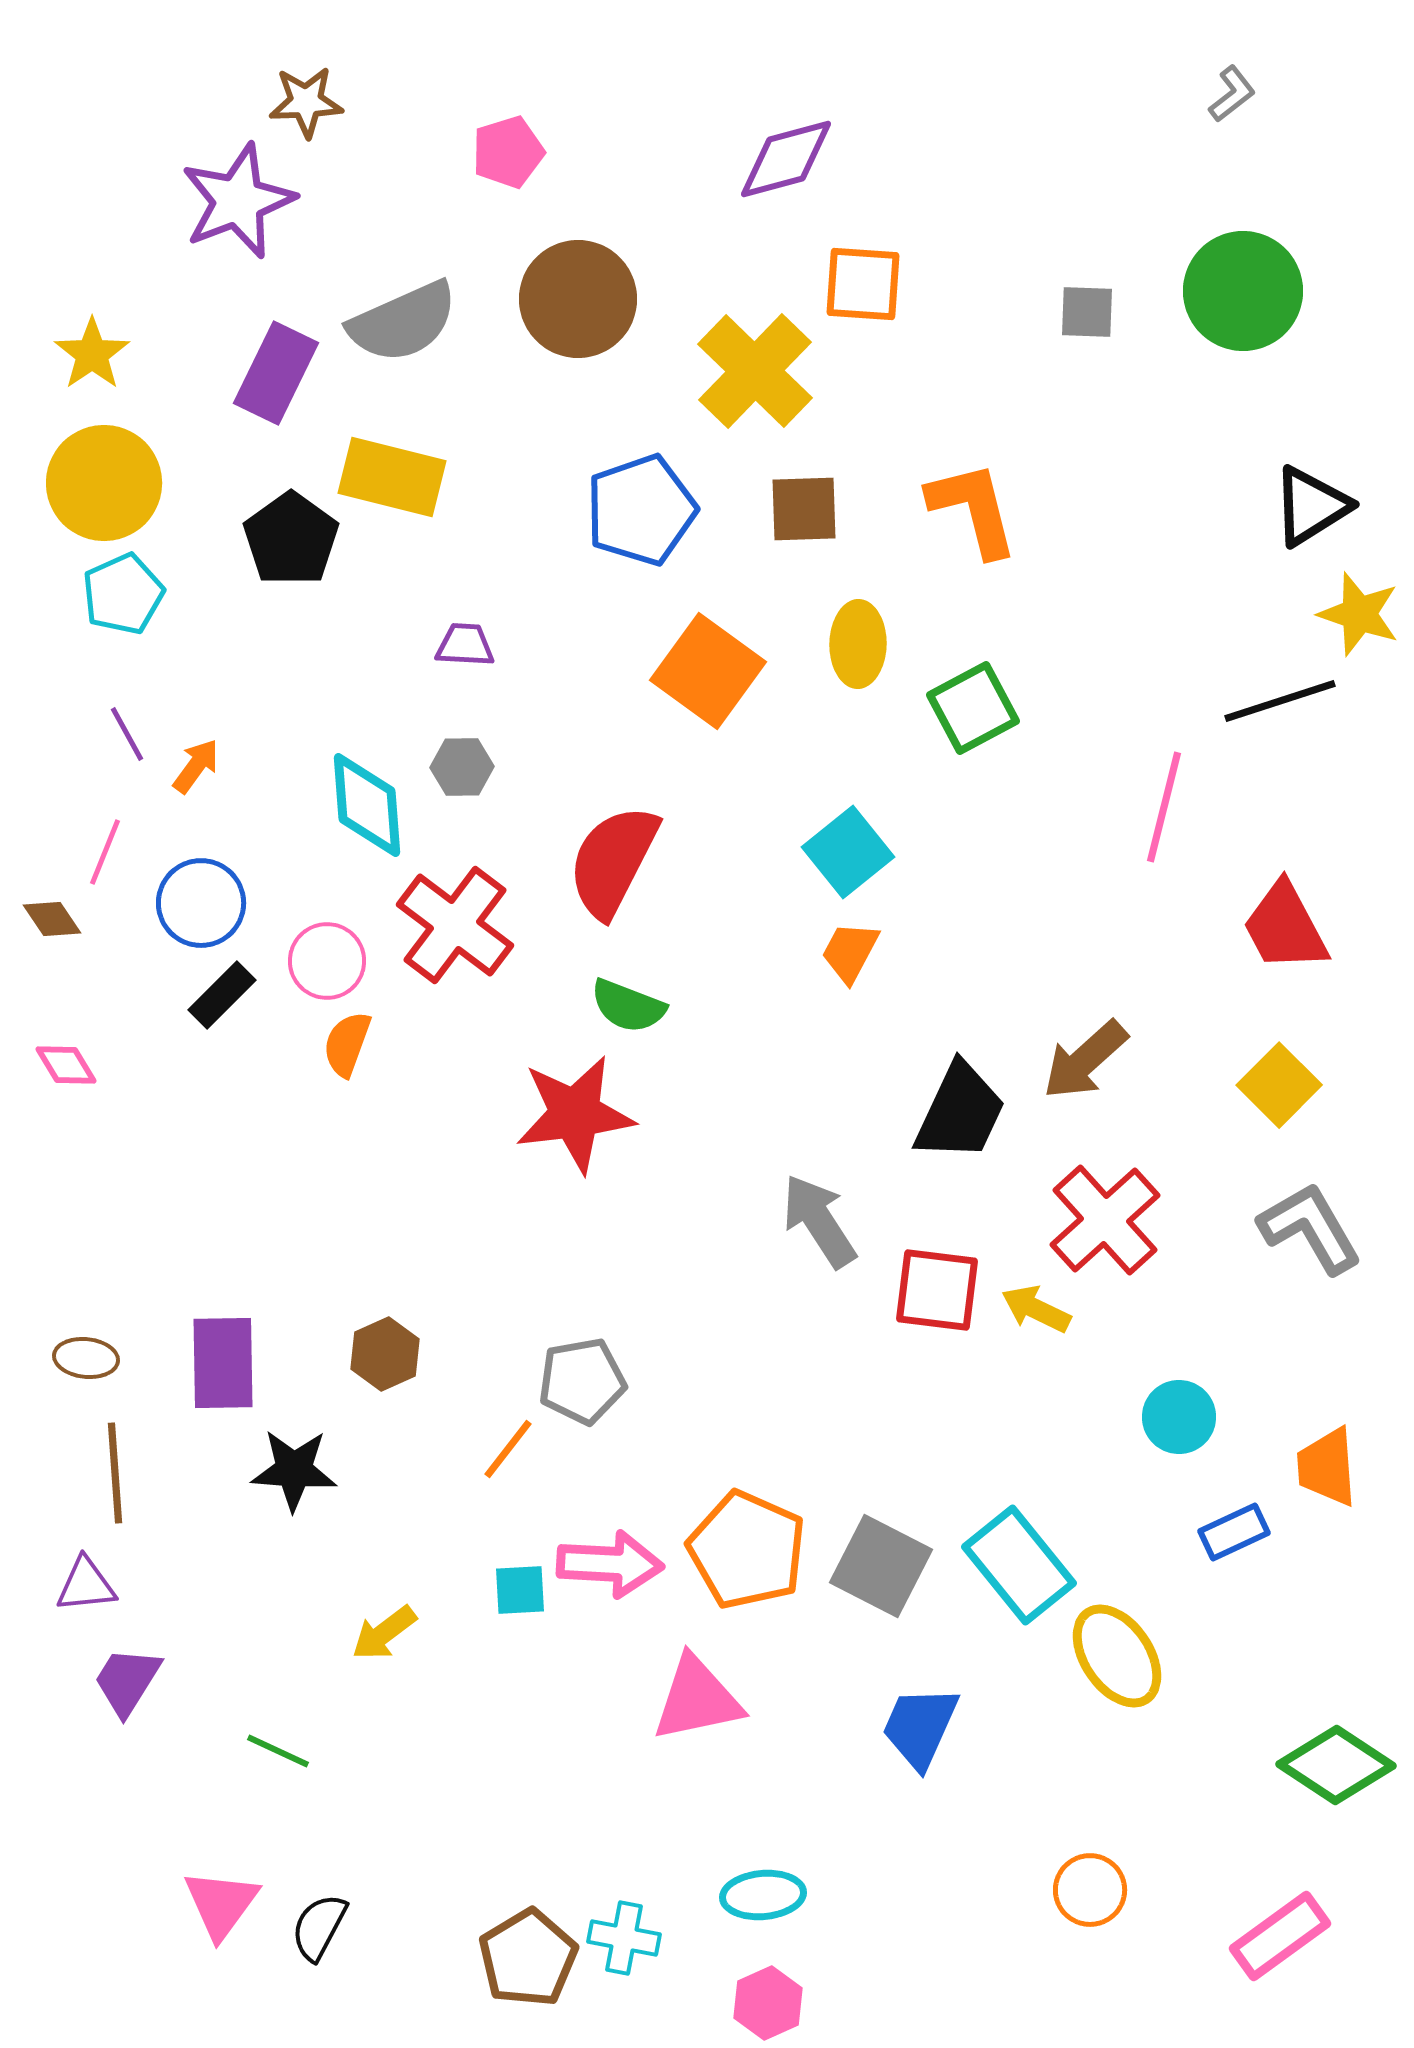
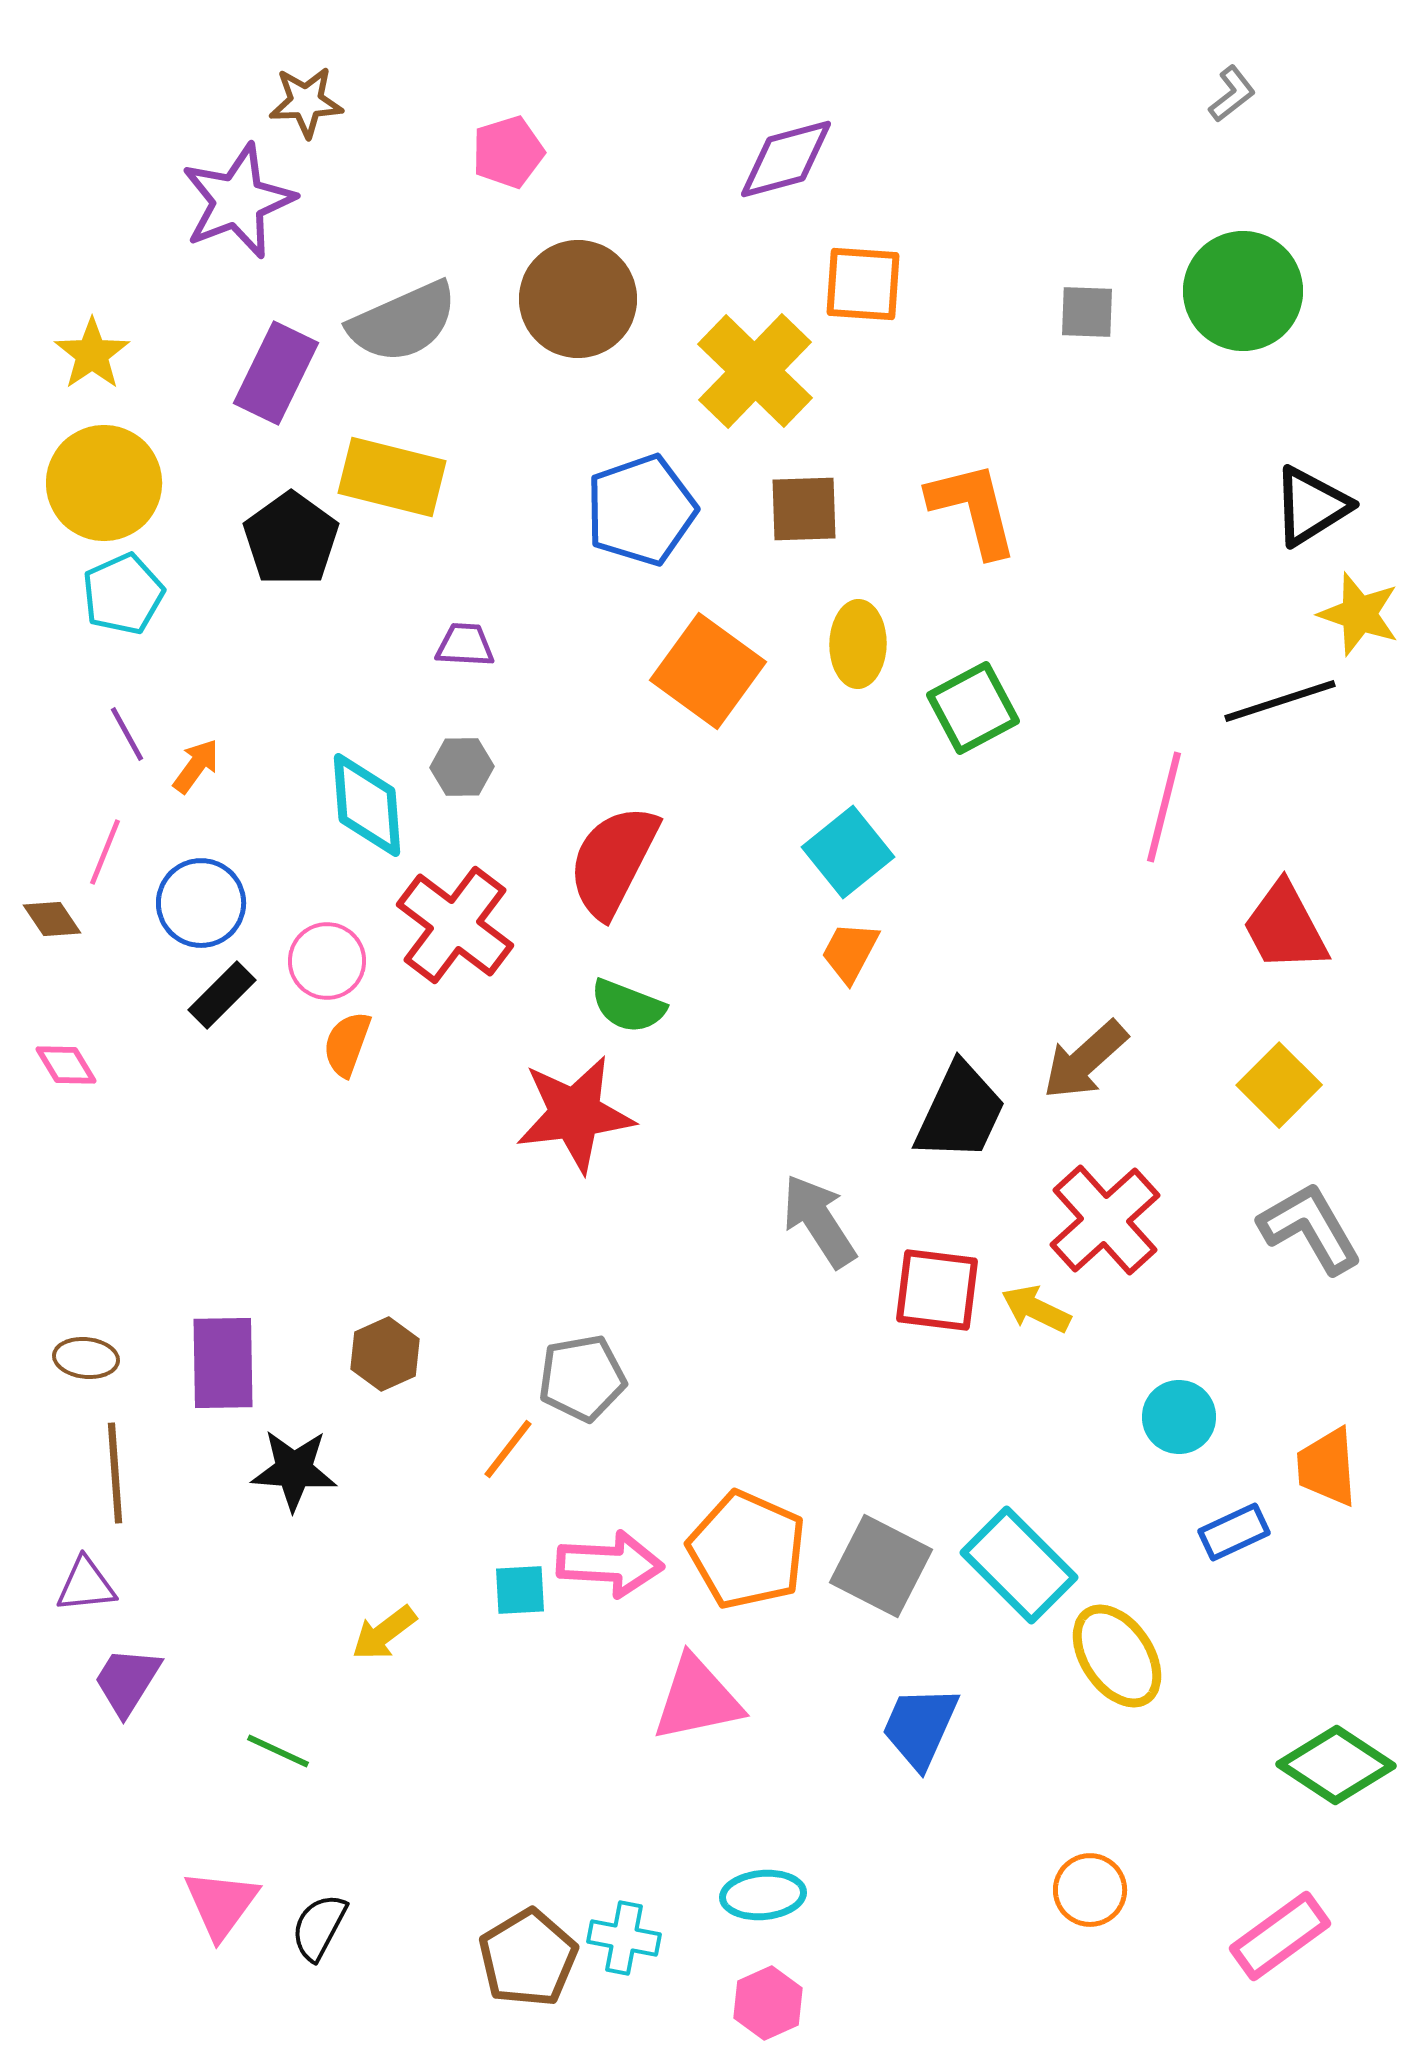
gray pentagon at (582, 1381): moved 3 px up
cyan rectangle at (1019, 1565): rotated 6 degrees counterclockwise
